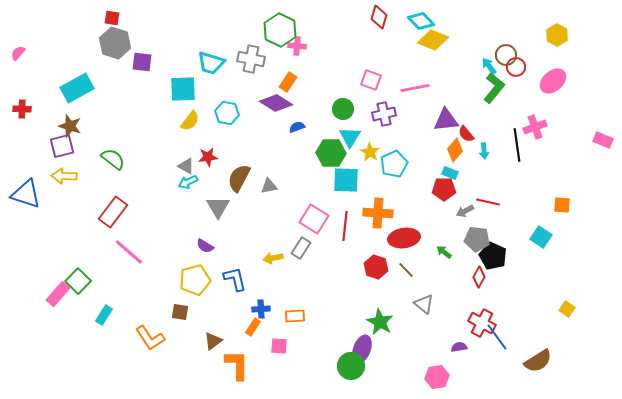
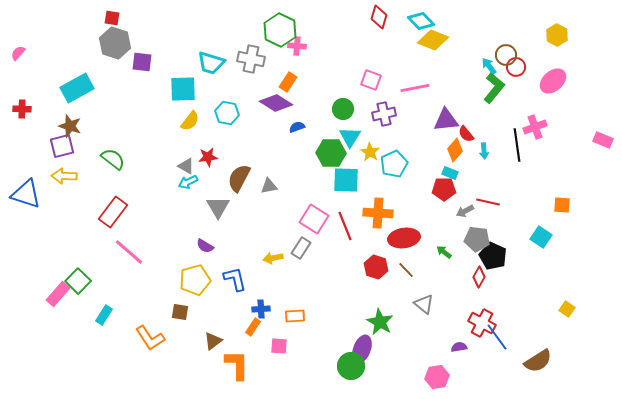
red line at (345, 226): rotated 28 degrees counterclockwise
